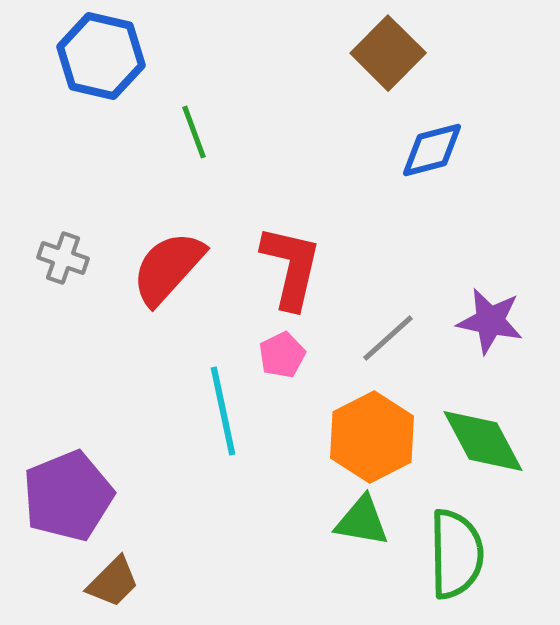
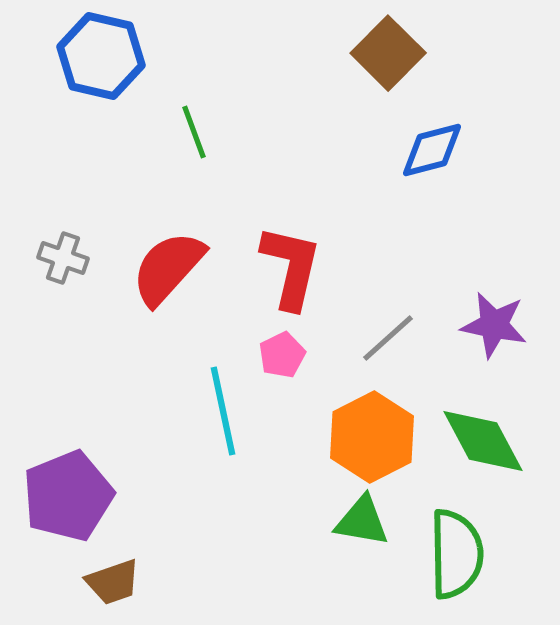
purple star: moved 4 px right, 4 px down
brown trapezoid: rotated 26 degrees clockwise
